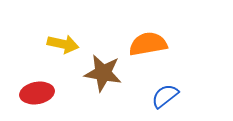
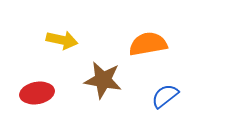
yellow arrow: moved 1 px left, 4 px up
brown star: moved 7 px down
